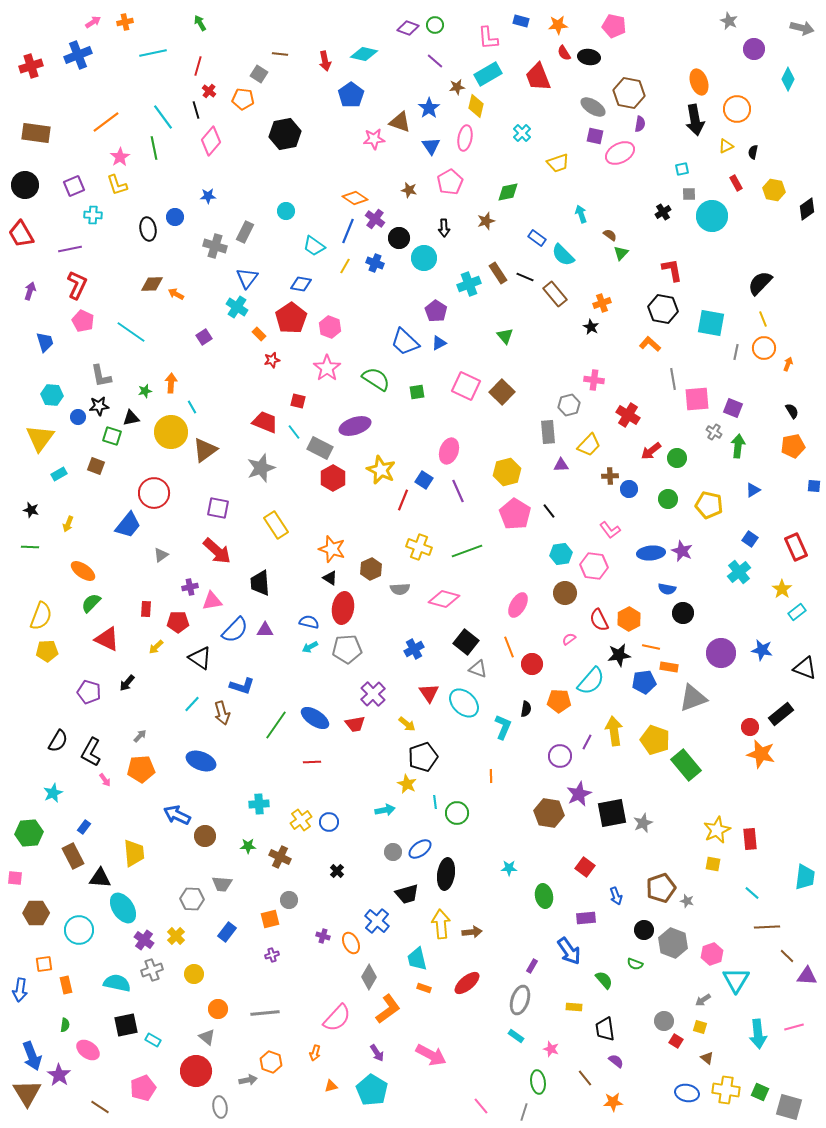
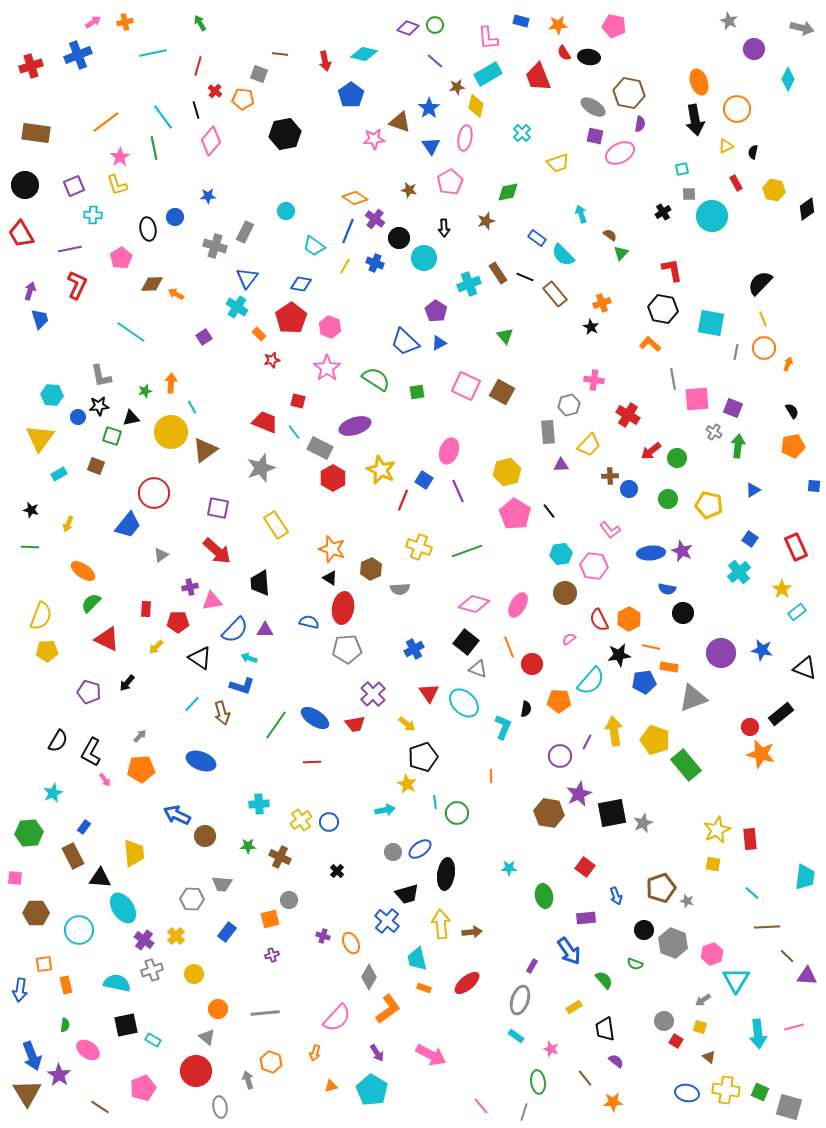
gray square at (259, 74): rotated 12 degrees counterclockwise
red cross at (209, 91): moved 6 px right
pink pentagon at (83, 321): moved 38 px right, 63 px up; rotated 15 degrees clockwise
blue trapezoid at (45, 342): moved 5 px left, 23 px up
brown square at (502, 392): rotated 15 degrees counterclockwise
pink diamond at (444, 599): moved 30 px right, 5 px down
cyan arrow at (310, 647): moved 61 px left, 11 px down; rotated 49 degrees clockwise
blue cross at (377, 921): moved 10 px right
yellow rectangle at (574, 1007): rotated 35 degrees counterclockwise
brown triangle at (707, 1058): moved 2 px right, 1 px up
gray arrow at (248, 1080): rotated 96 degrees counterclockwise
